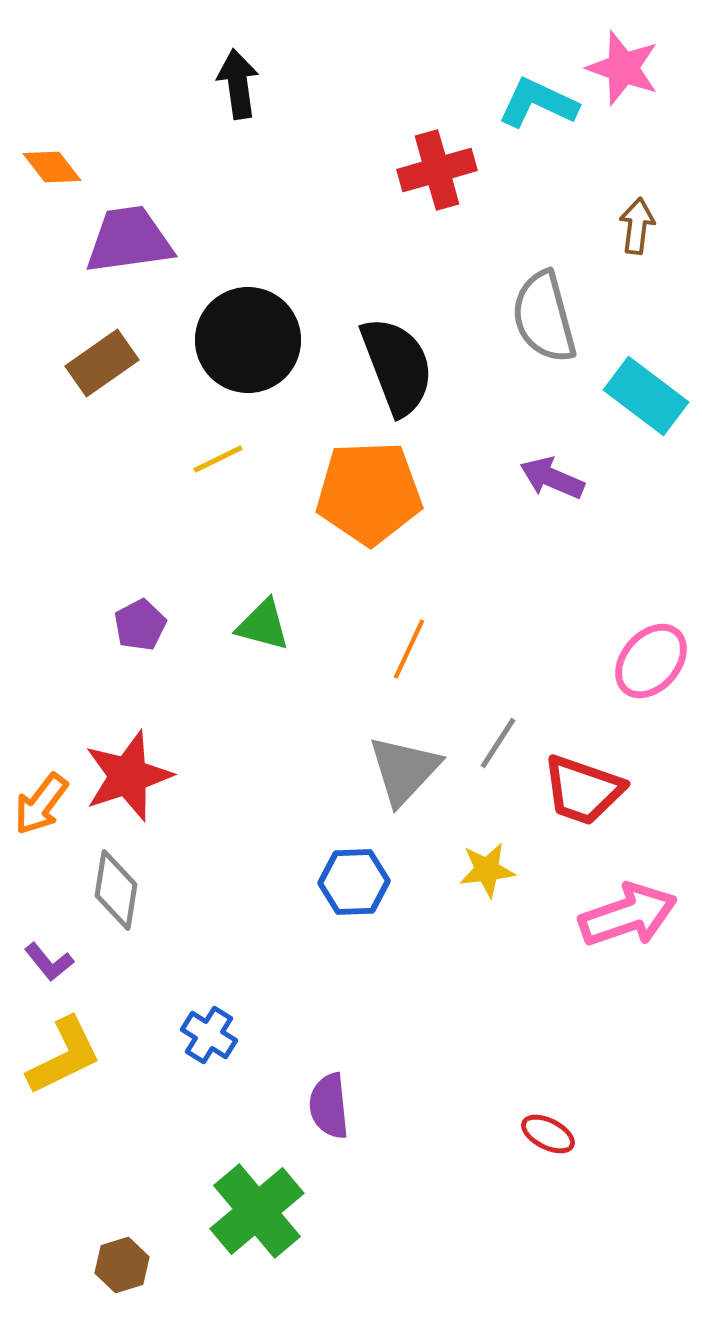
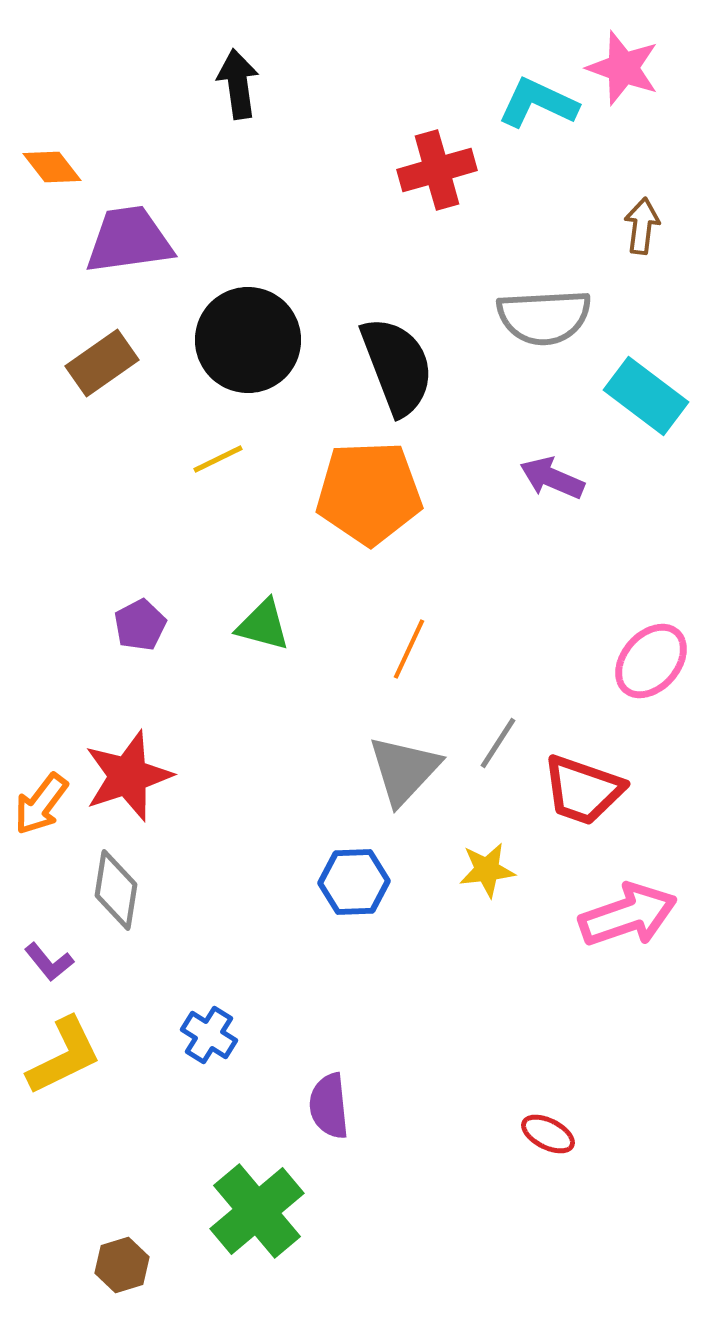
brown arrow: moved 5 px right
gray semicircle: rotated 78 degrees counterclockwise
